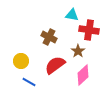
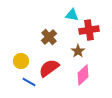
red cross: rotated 18 degrees counterclockwise
brown cross: rotated 21 degrees clockwise
red semicircle: moved 6 px left, 3 px down
